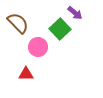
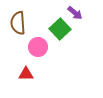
brown semicircle: rotated 140 degrees counterclockwise
